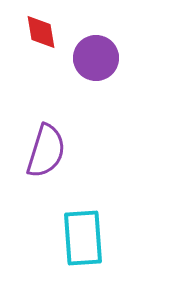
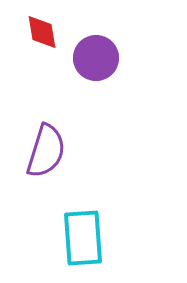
red diamond: moved 1 px right
